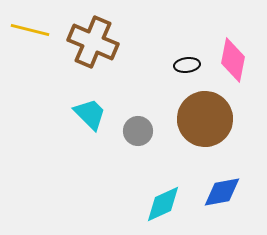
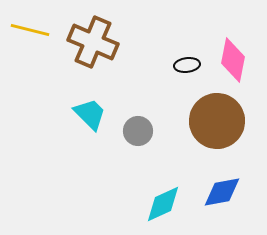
brown circle: moved 12 px right, 2 px down
